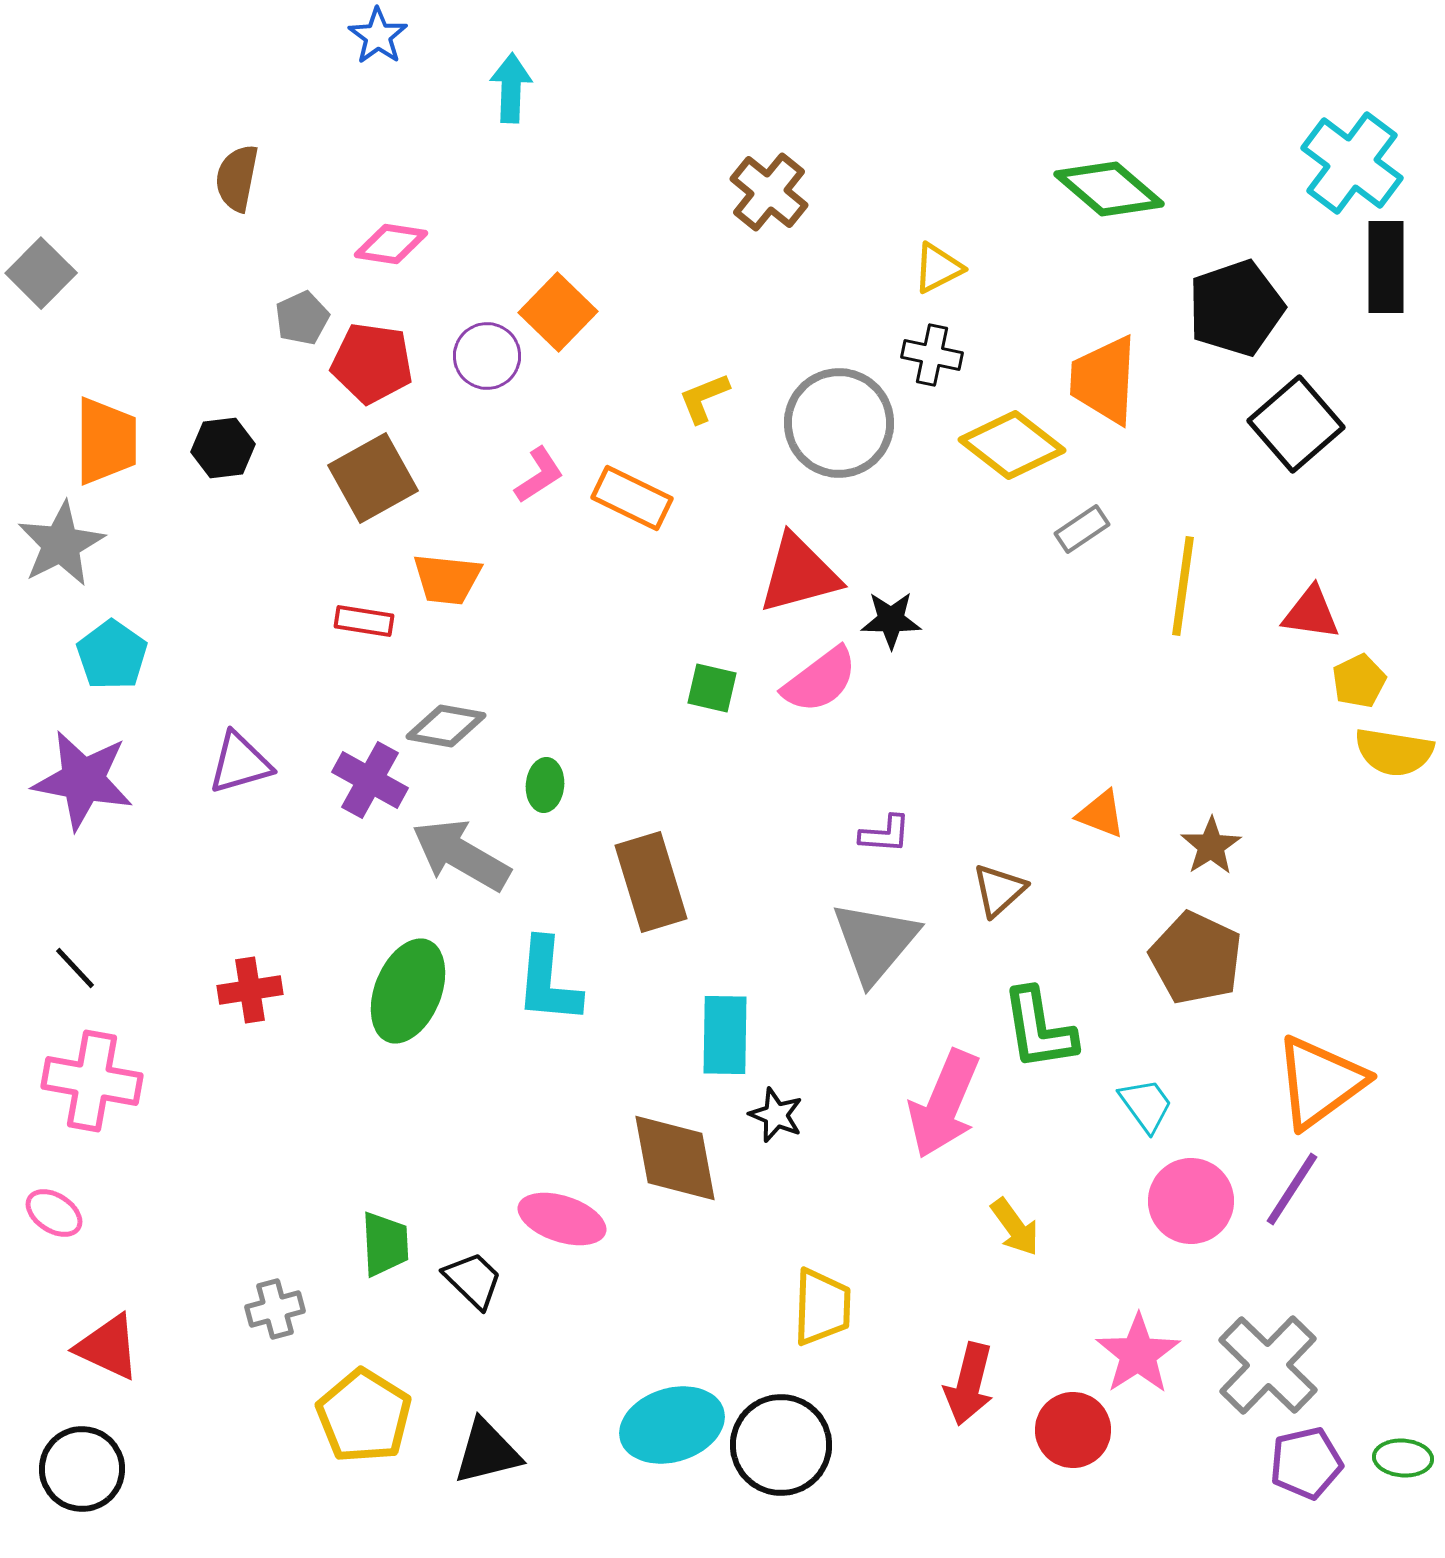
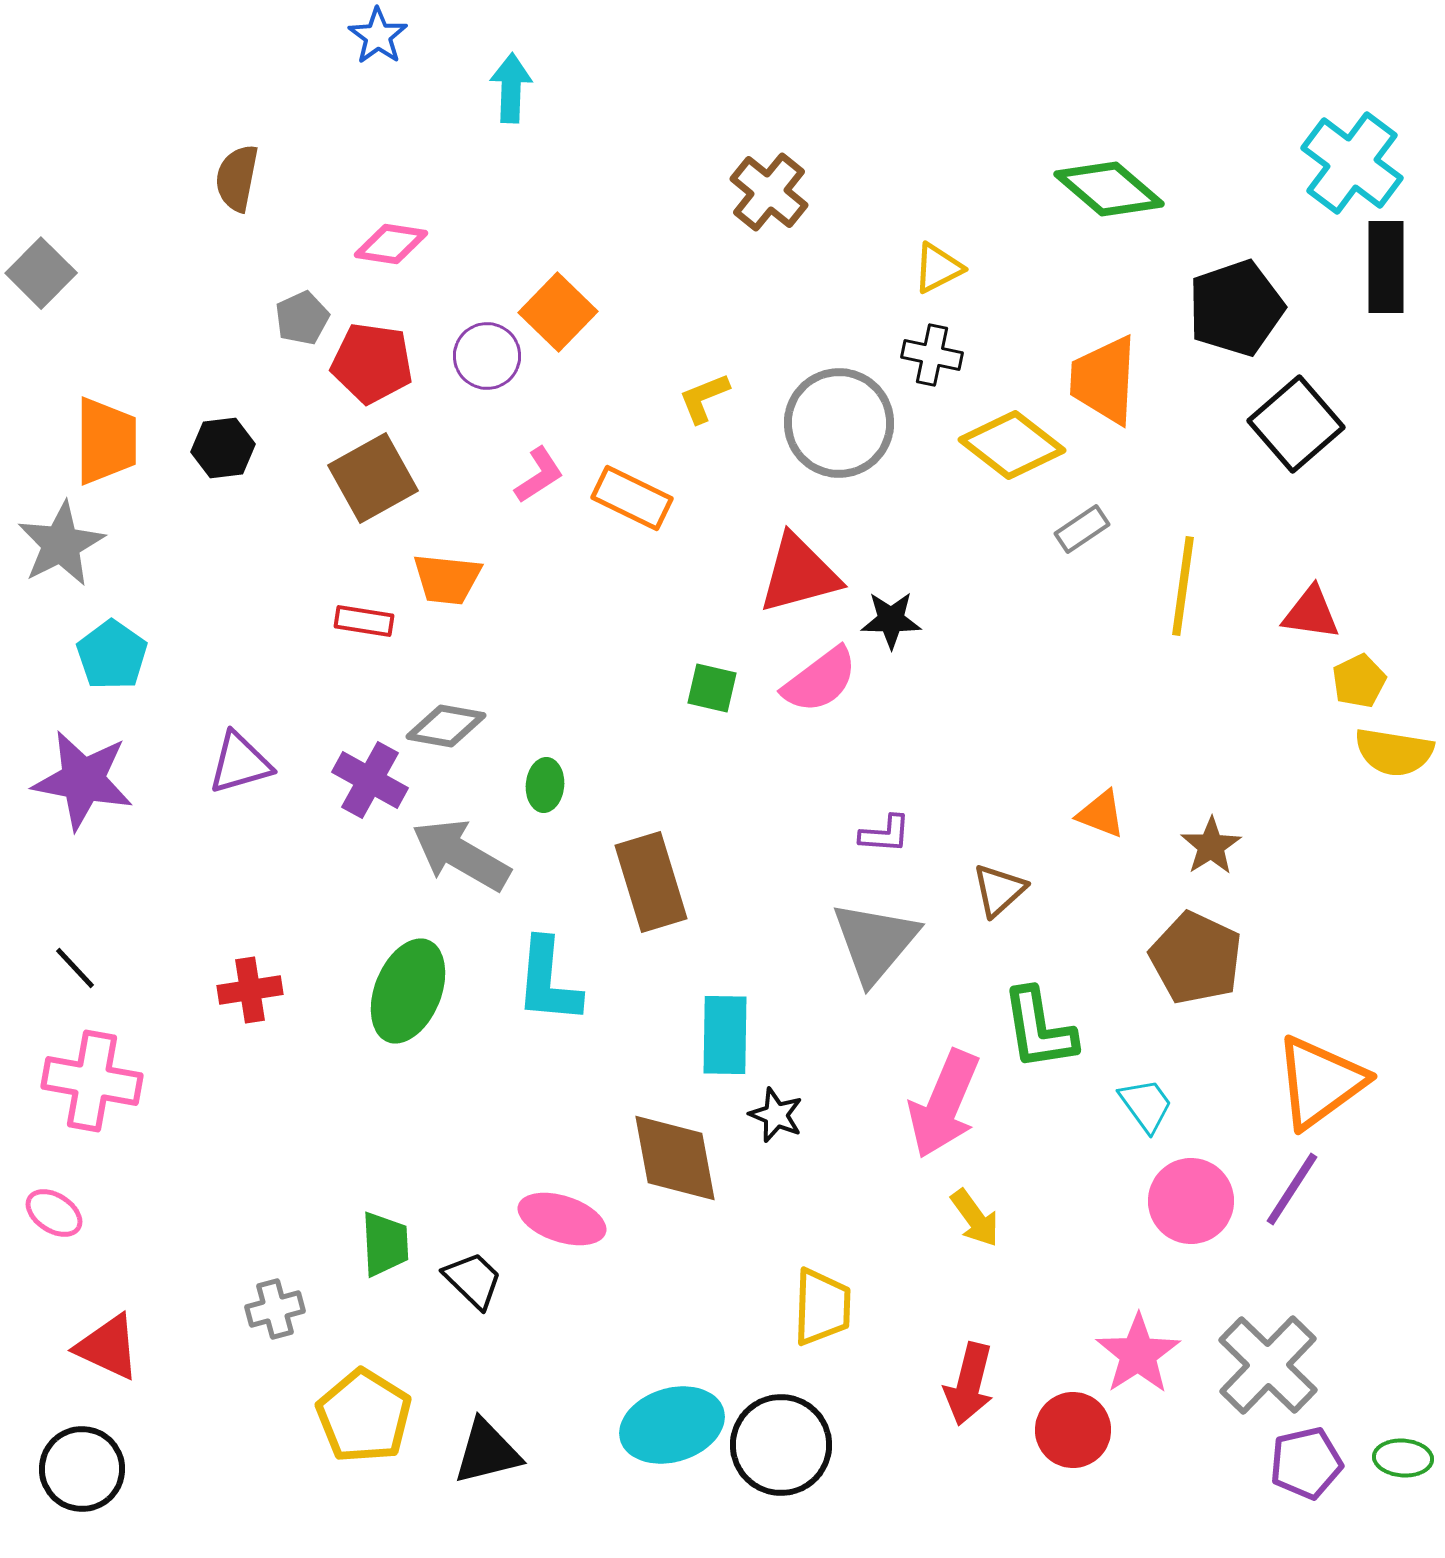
yellow arrow at (1015, 1227): moved 40 px left, 9 px up
